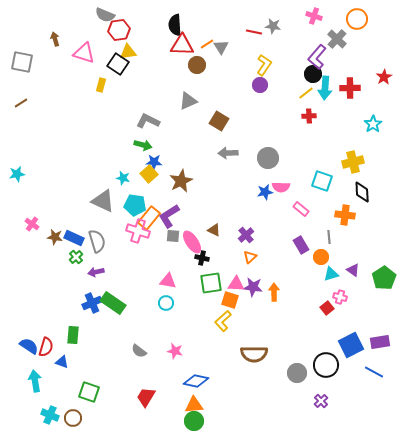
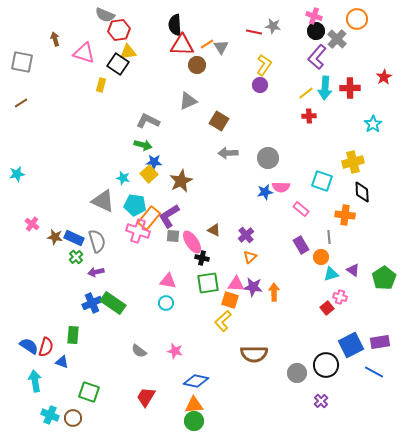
black circle at (313, 74): moved 3 px right, 43 px up
green square at (211, 283): moved 3 px left
